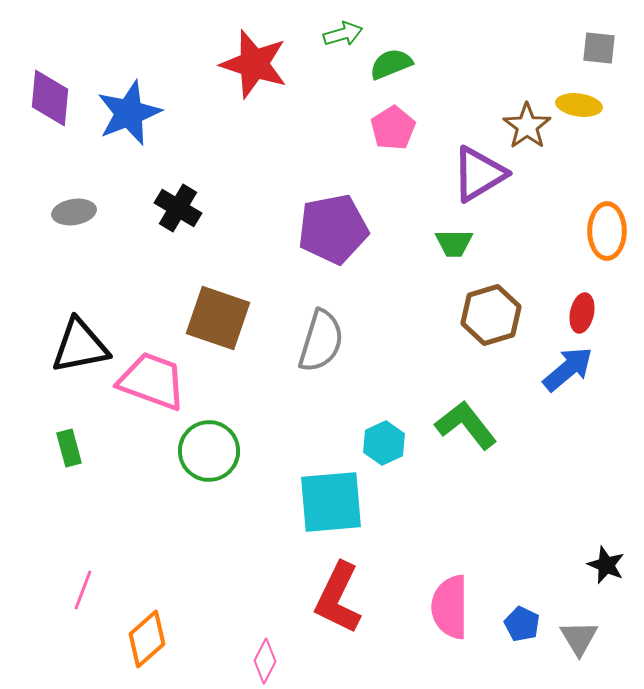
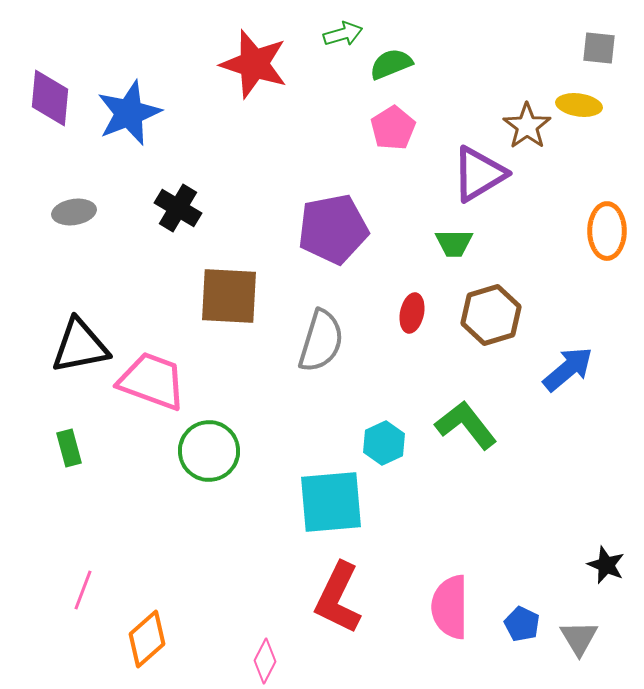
red ellipse: moved 170 px left
brown square: moved 11 px right, 22 px up; rotated 16 degrees counterclockwise
